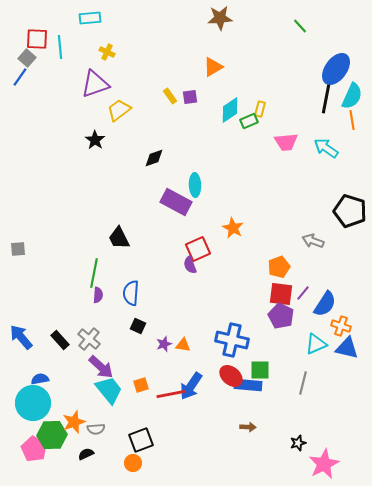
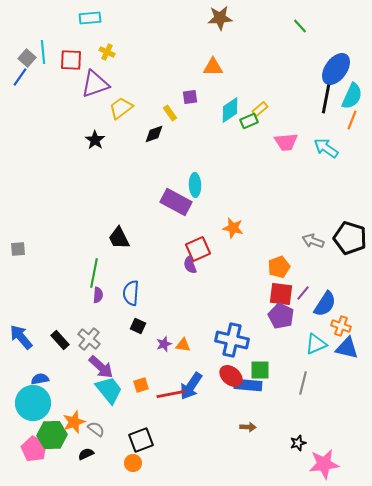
red square at (37, 39): moved 34 px right, 21 px down
cyan line at (60, 47): moved 17 px left, 5 px down
orange triangle at (213, 67): rotated 30 degrees clockwise
yellow rectangle at (170, 96): moved 17 px down
yellow rectangle at (260, 109): rotated 35 degrees clockwise
yellow trapezoid at (119, 110): moved 2 px right, 2 px up
orange line at (352, 120): rotated 30 degrees clockwise
black diamond at (154, 158): moved 24 px up
black pentagon at (350, 211): moved 27 px down
orange star at (233, 228): rotated 15 degrees counterclockwise
gray semicircle at (96, 429): rotated 138 degrees counterclockwise
pink star at (324, 464): rotated 20 degrees clockwise
